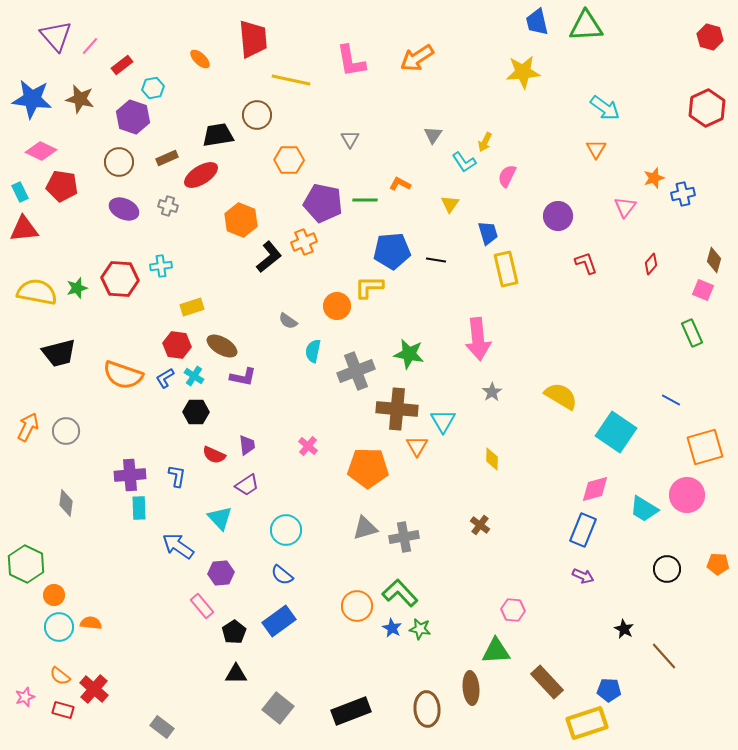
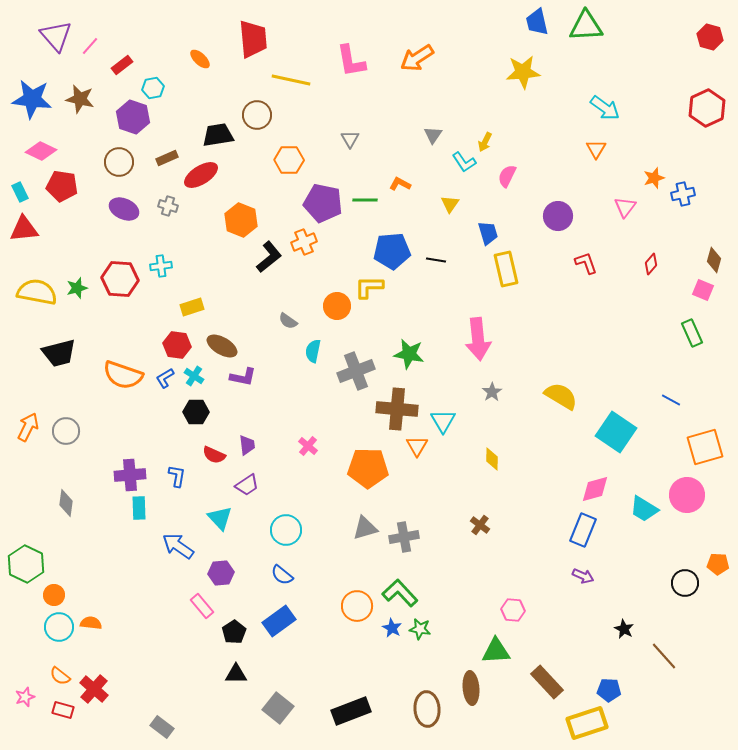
black circle at (667, 569): moved 18 px right, 14 px down
